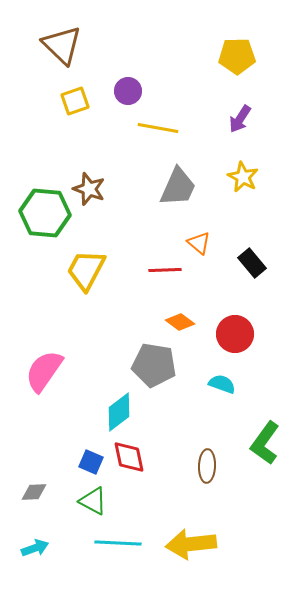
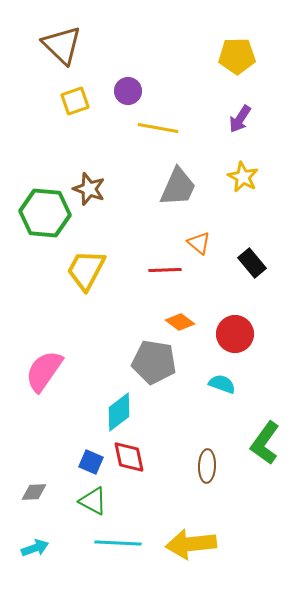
gray pentagon: moved 3 px up
